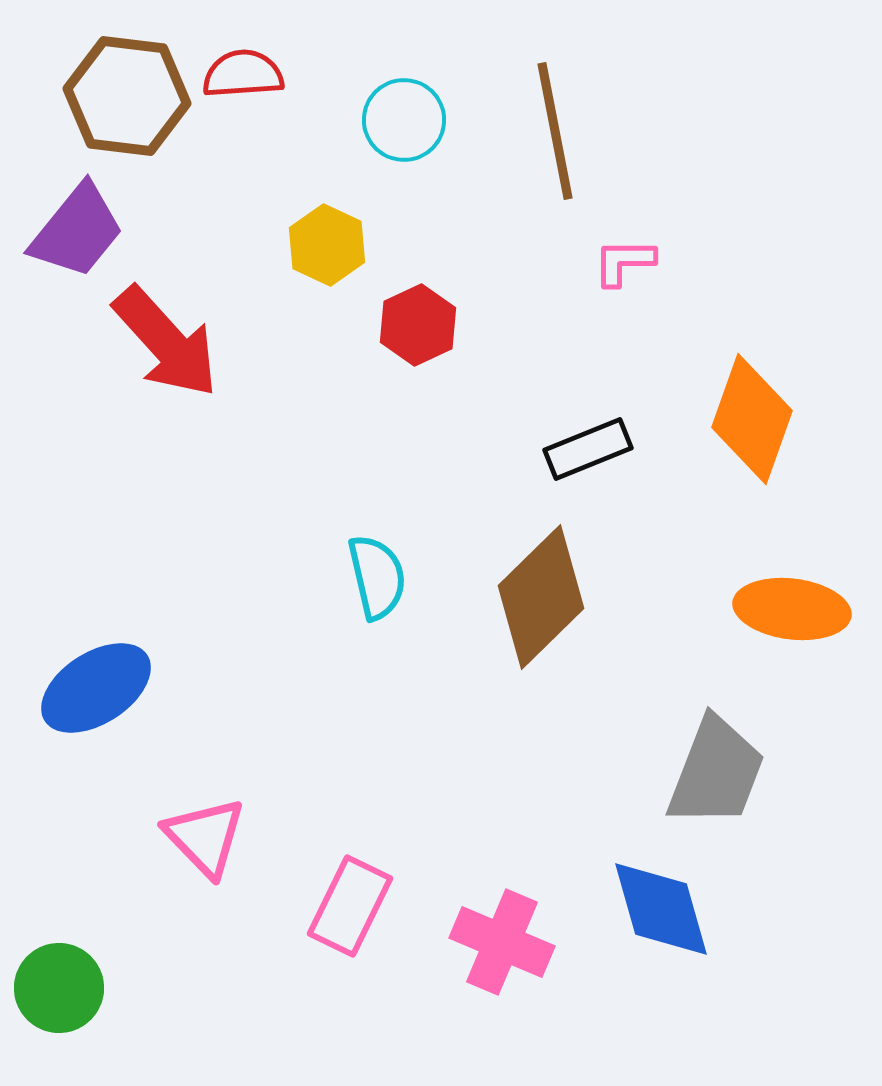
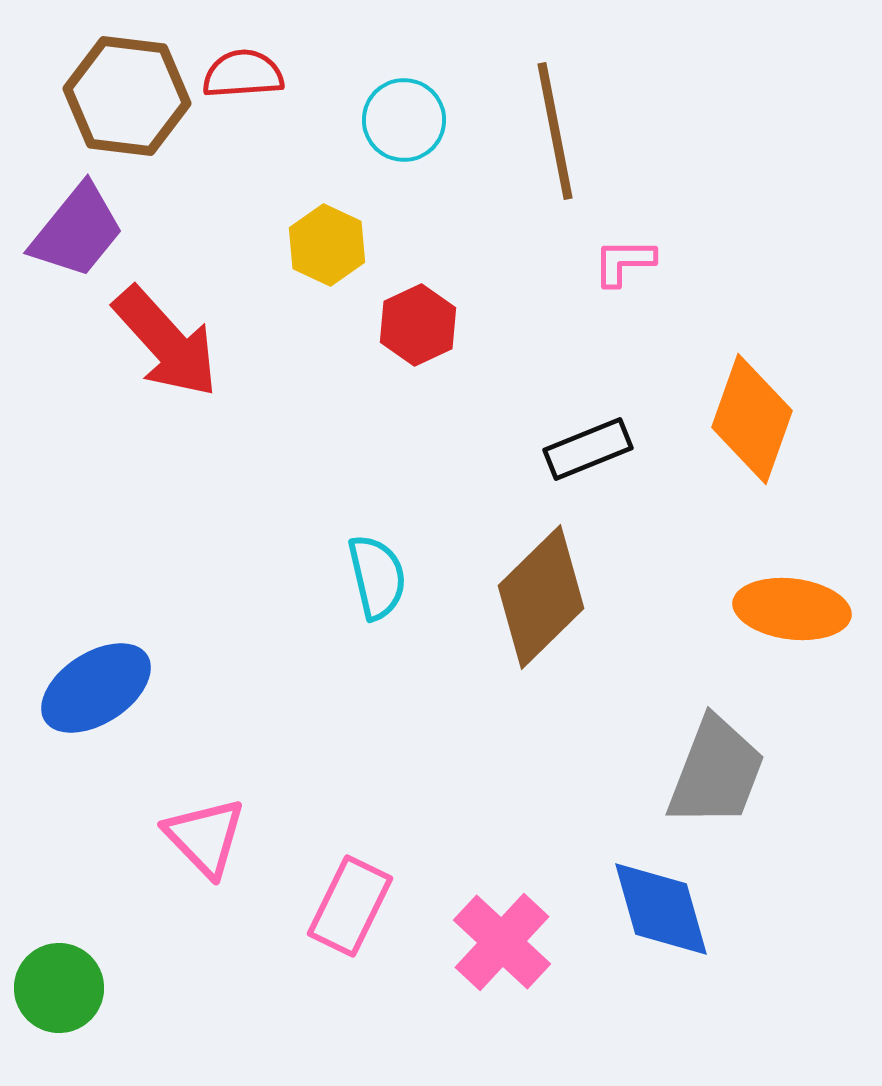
pink cross: rotated 20 degrees clockwise
